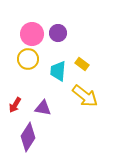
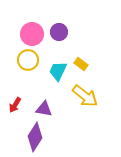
purple circle: moved 1 px right, 1 px up
yellow circle: moved 1 px down
yellow rectangle: moved 1 px left
cyan trapezoid: rotated 20 degrees clockwise
purple triangle: moved 1 px right, 1 px down
purple diamond: moved 7 px right
